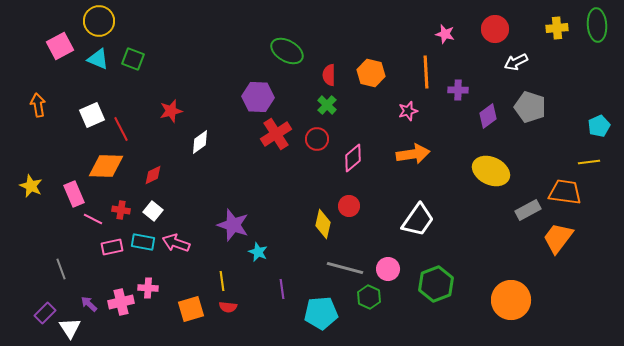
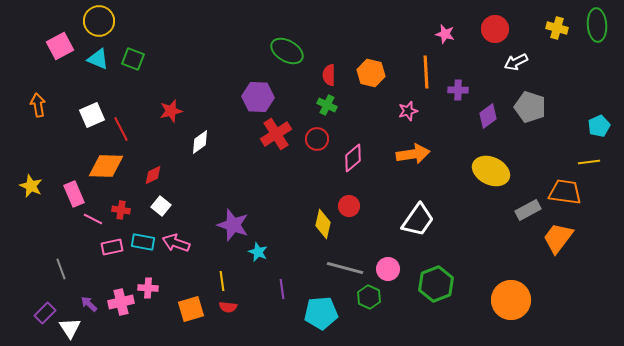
yellow cross at (557, 28): rotated 20 degrees clockwise
green cross at (327, 105): rotated 18 degrees counterclockwise
white square at (153, 211): moved 8 px right, 5 px up
